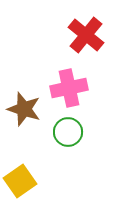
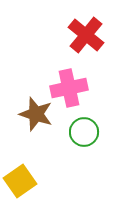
brown star: moved 12 px right, 5 px down
green circle: moved 16 px right
